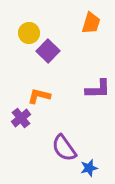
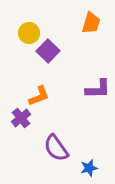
orange L-shape: rotated 145 degrees clockwise
purple semicircle: moved 8 px left
